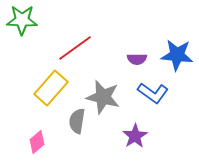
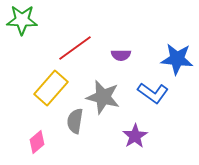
blue star: moved 4 px down
purple semicircle: moved 16 px left, 4 px up
gray semicircle: moved 2 px left
